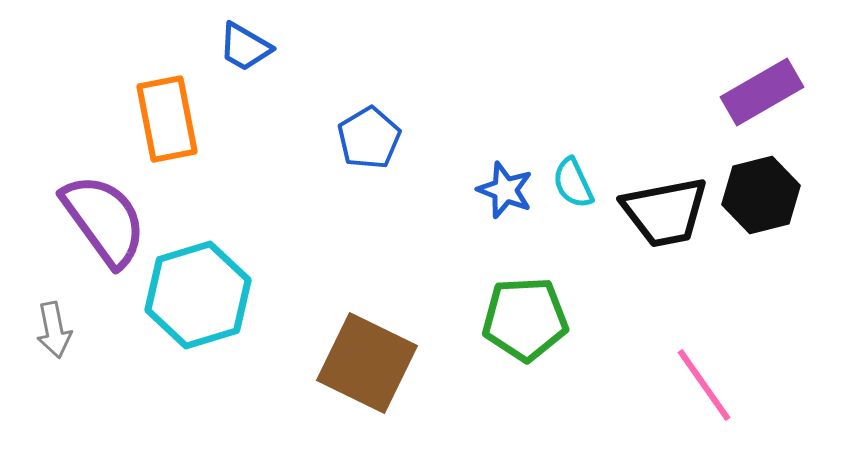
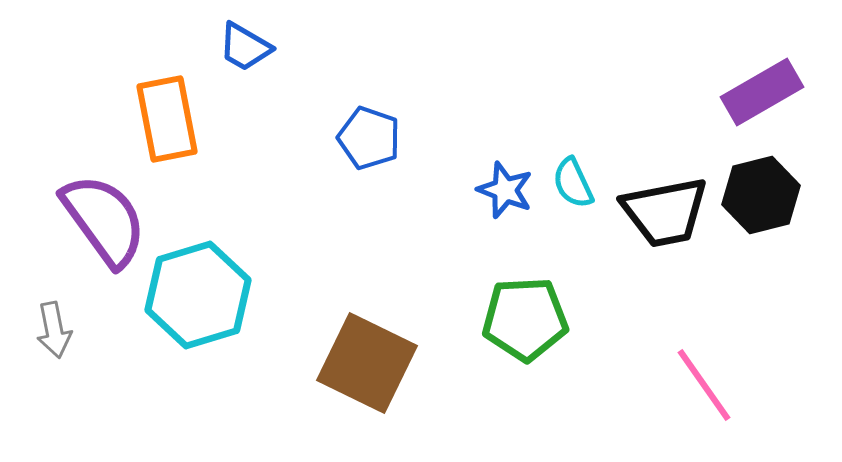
blue pentagon: rotated 22 degrees counterclockwise
